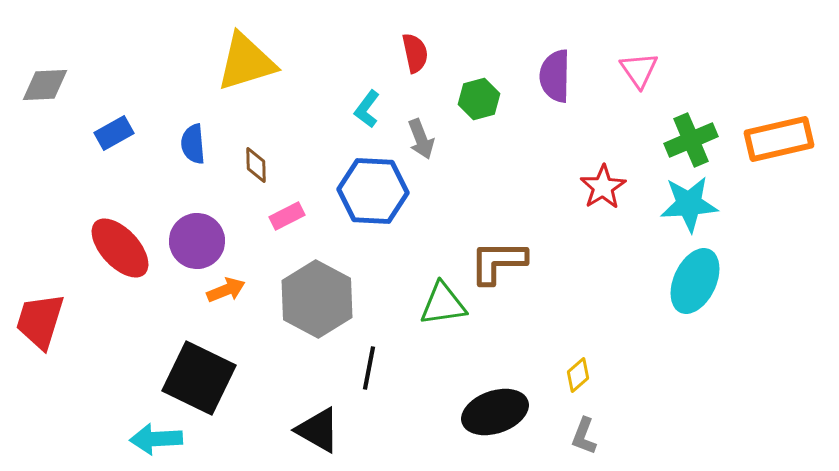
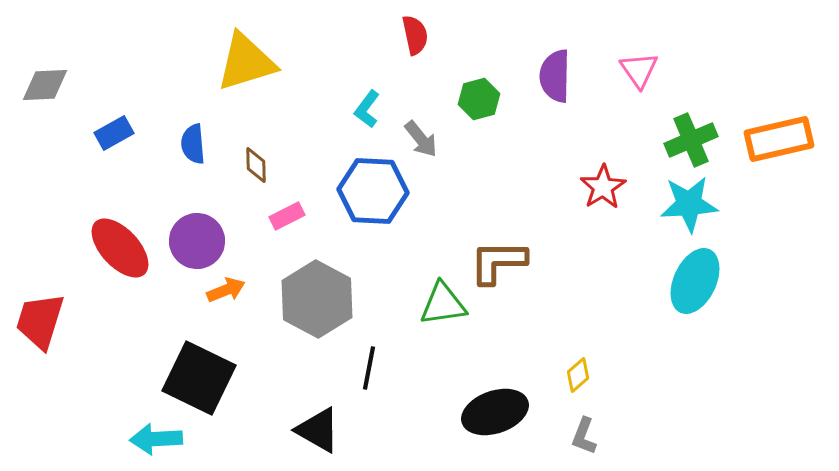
red semicircle: moved 18 px up
gray arrow: rotated 18 degrees counterclockwise
